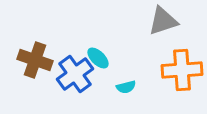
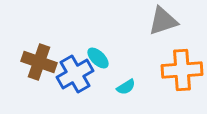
brown cross: moved 4 px right, 2 px down
blue cross: rotated 6 degrees clockwise
cyan semicircle: rotated 18 degrees counterclockwise
